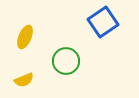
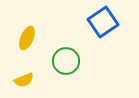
yellow ellipse: moved 2 px right, 1 px down
